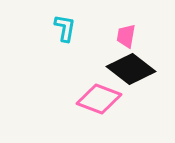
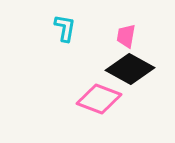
black diamond: moved 1 px left; rotated 9 degrees counterclockwise
